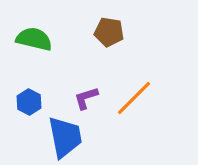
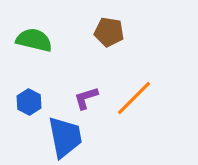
green semicircle: moved 1 px down
